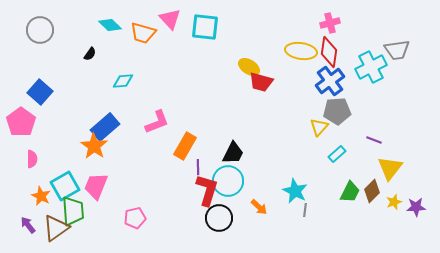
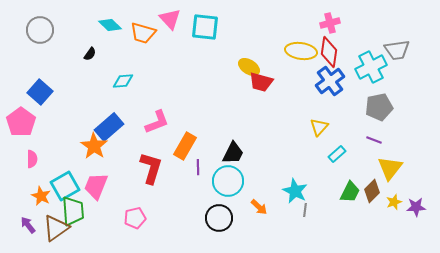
gray pentagon at (337, 111): moved 42 px right, 4 px up; rotated 8 degrees counterclockwise
blue rectangle at (105, 127): moved 4 px right
red L-shape at (207, 190): moved 56 px left, 22 px up
